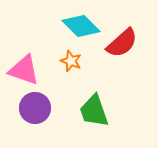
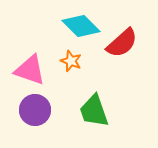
pink triangle: moved 6 px right
purple circle: moved 2 px down
